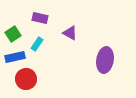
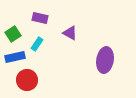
red circle: moved 1 px right, 1 px down
